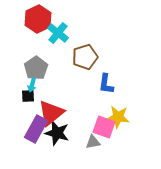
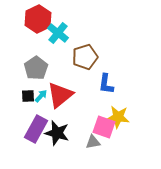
cyan arrow: moved 9 px right, 11 px down; rotated 152 degrees counterclockwise
red triangle: moved 9 px right, 18 px up
